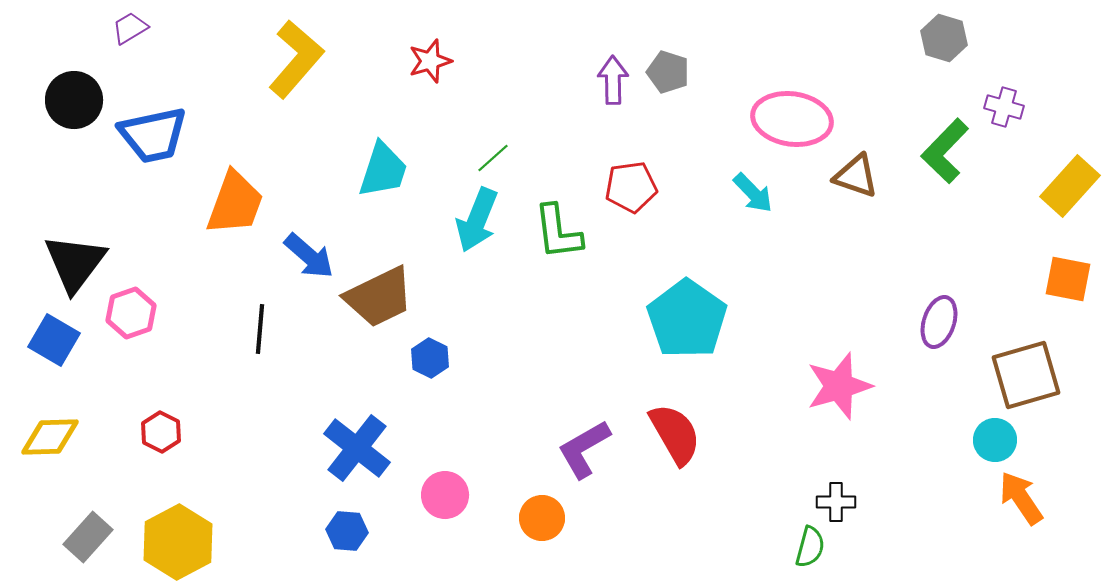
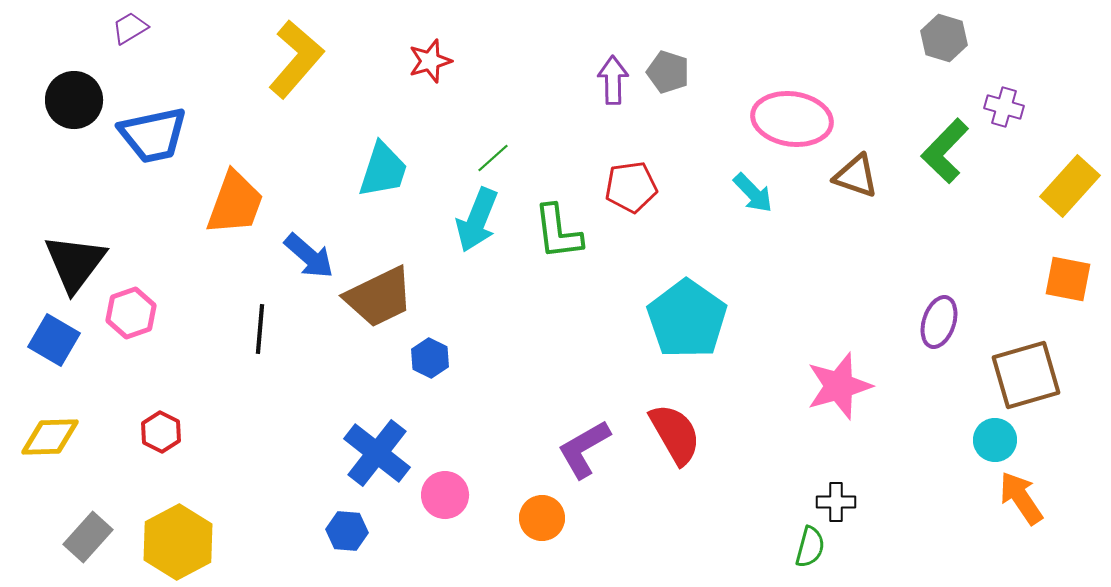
blue cross at (357, 448): moved 20 px right, 5 px down
